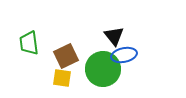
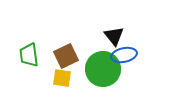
green trapezoid: moved 12 px down
